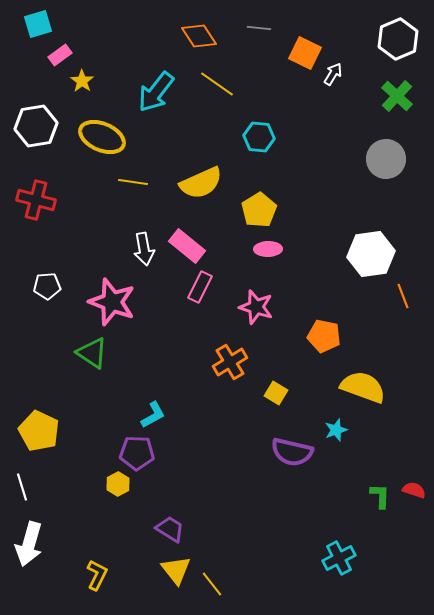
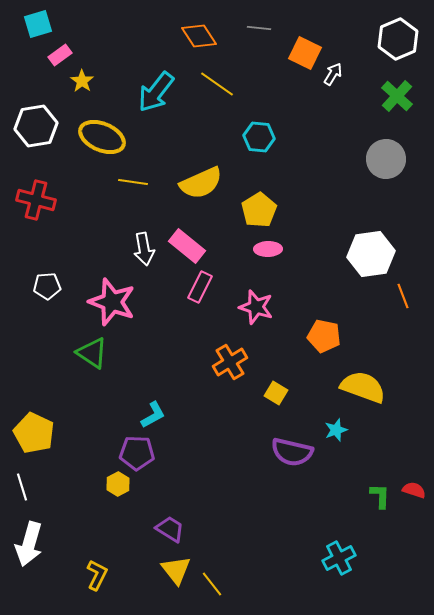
yellow pentagon at (39, 431): moved 5 px left, 2 px down
